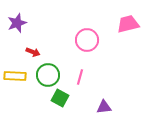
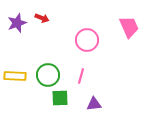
pink trapezoid: moved 1 px right, 3 px down; rotated 80 degrees clockwise
red arrow: moved 9 px right, 34 px up
pink line: moved 1 px right, 1 px up
green square: rotated 30 degrees counterclockwise
purple triangle: moved 10 px left, 3 px up
